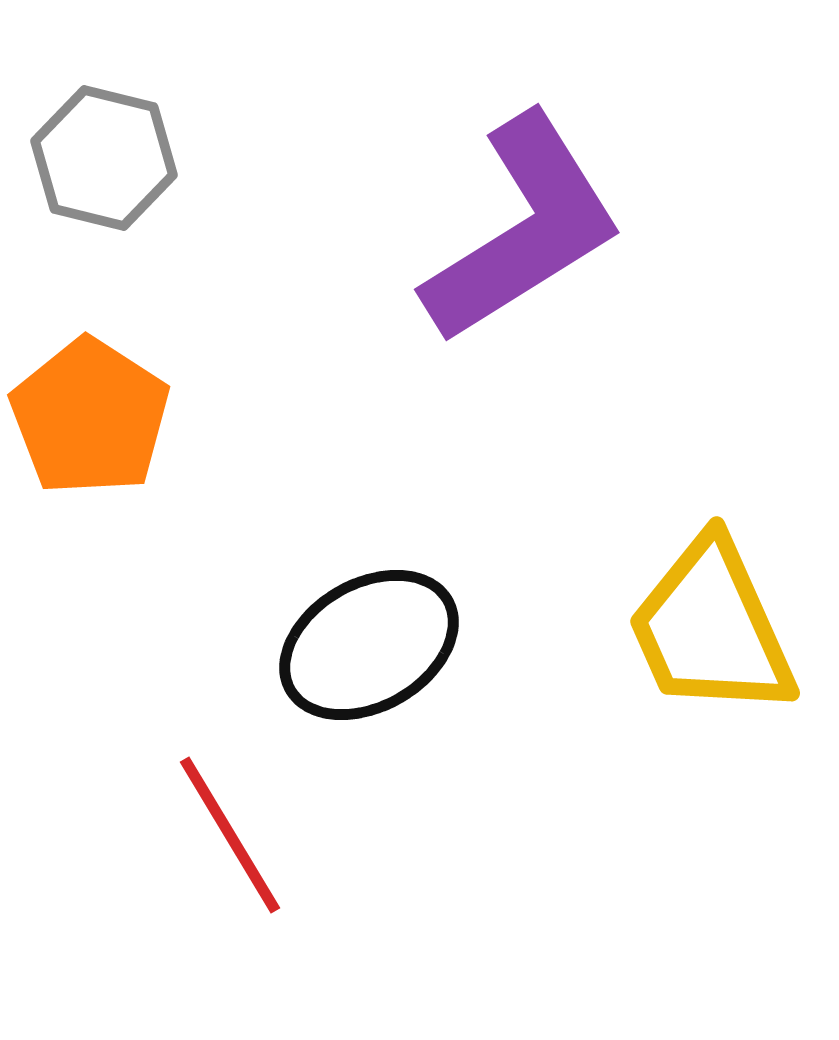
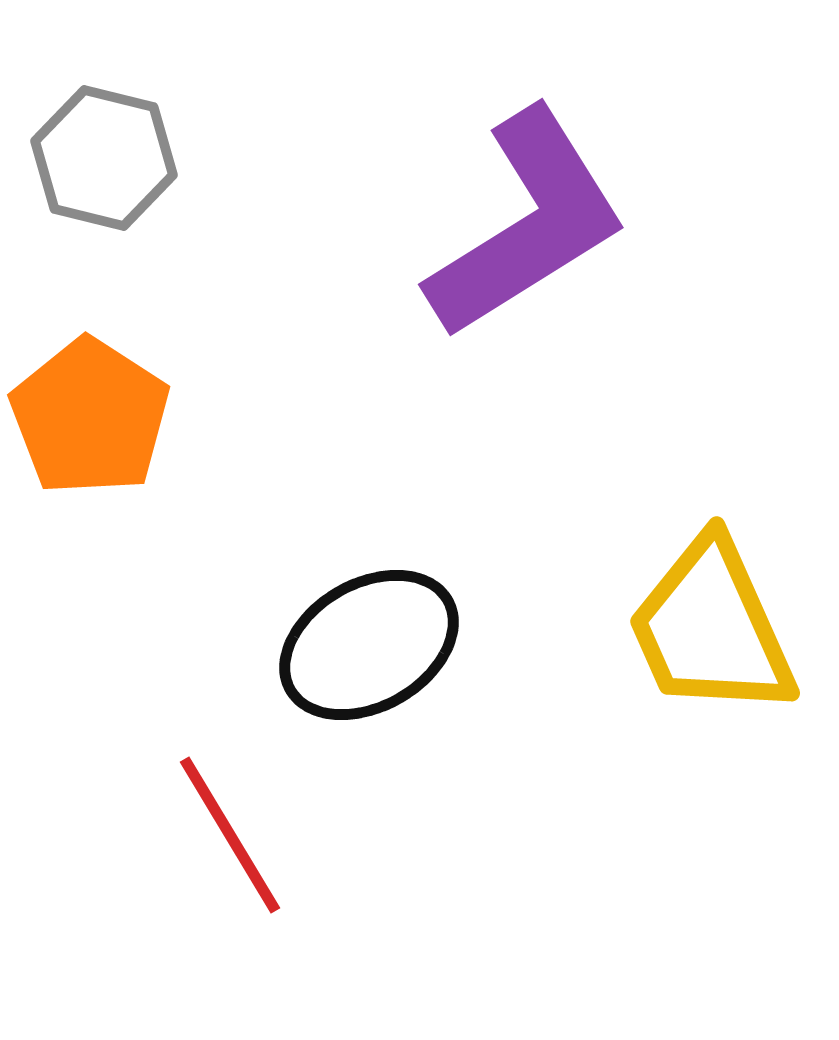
purple L-shape: moved 4 px right, 5 px up
